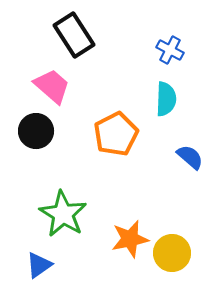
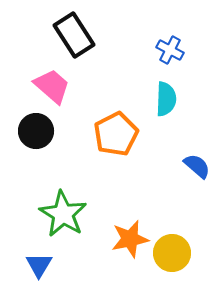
blue semicircle: moved 7 px right, 9 px down
blue triangle: rotated 24 degrees counterclockwise
